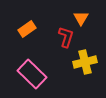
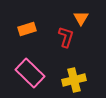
orange rectangle: rotated 18 degrees clockwise
yellow cross: moved 11 px left, 18 px down
pink rectangle: moved 2 px left, 1 px up
